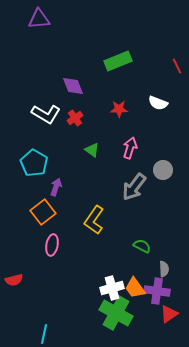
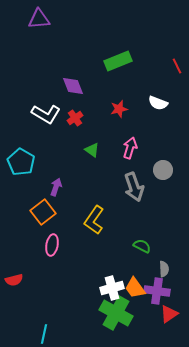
red star: rotated 12 degrees counterclockwise
cyan pentagon: moved 13 px left, 1 px up
gray arrow: rotated 56 degrees counterclockwise
